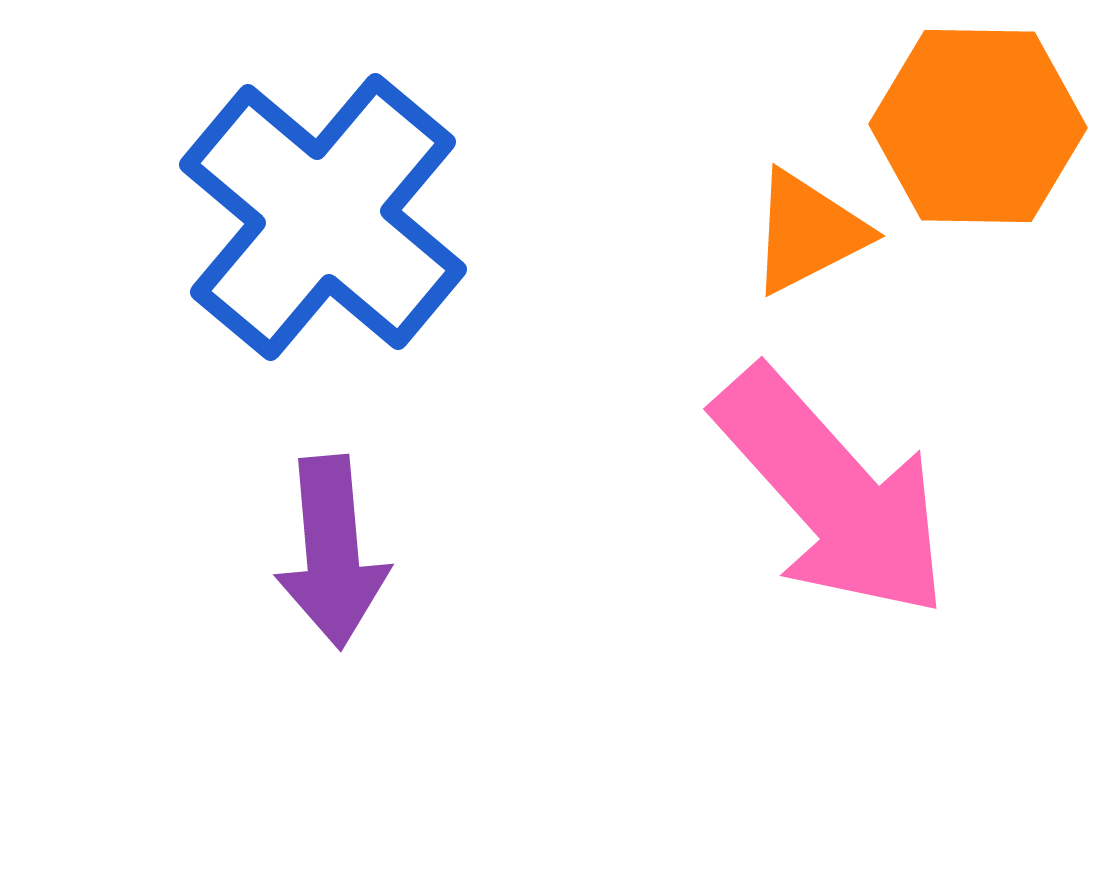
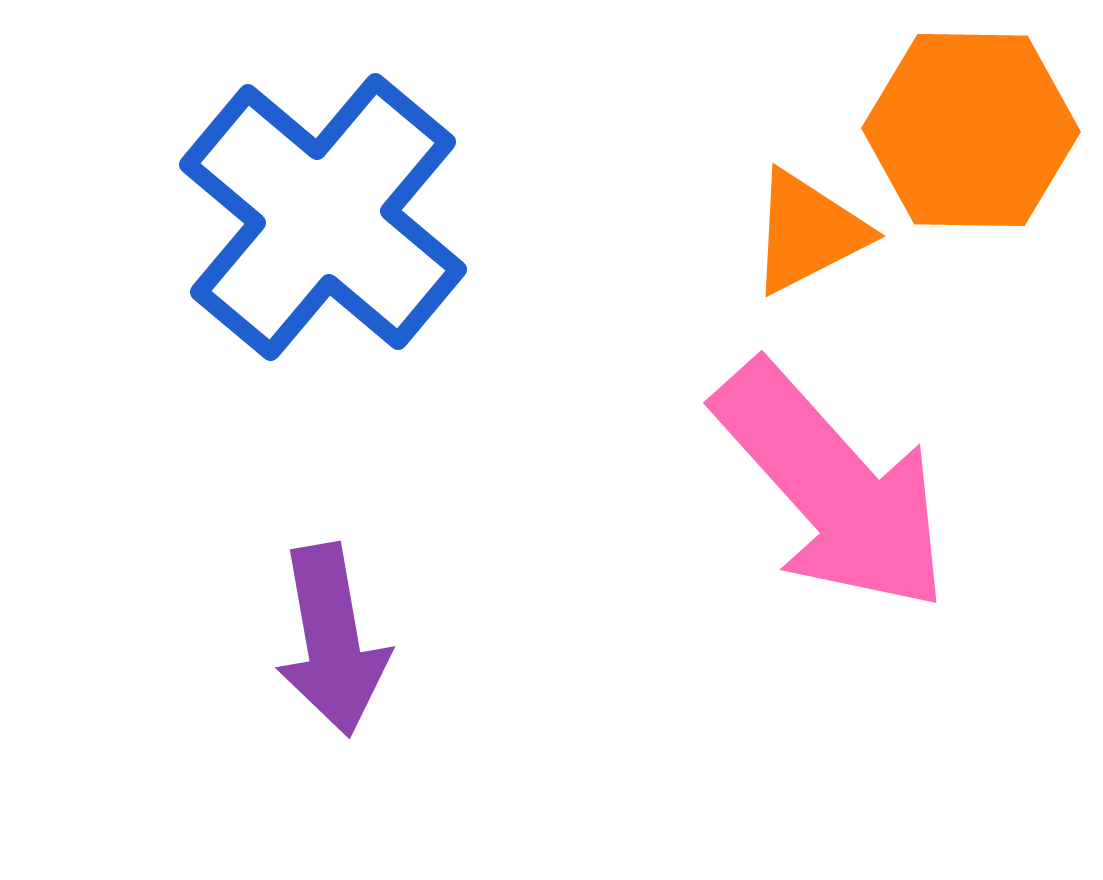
orange hexagon: moved 7 px left, 4 px down
pink arrow: moved 6 px up
purple arrow: moved 88 px down; rotated 5 degrees counterclockwise
